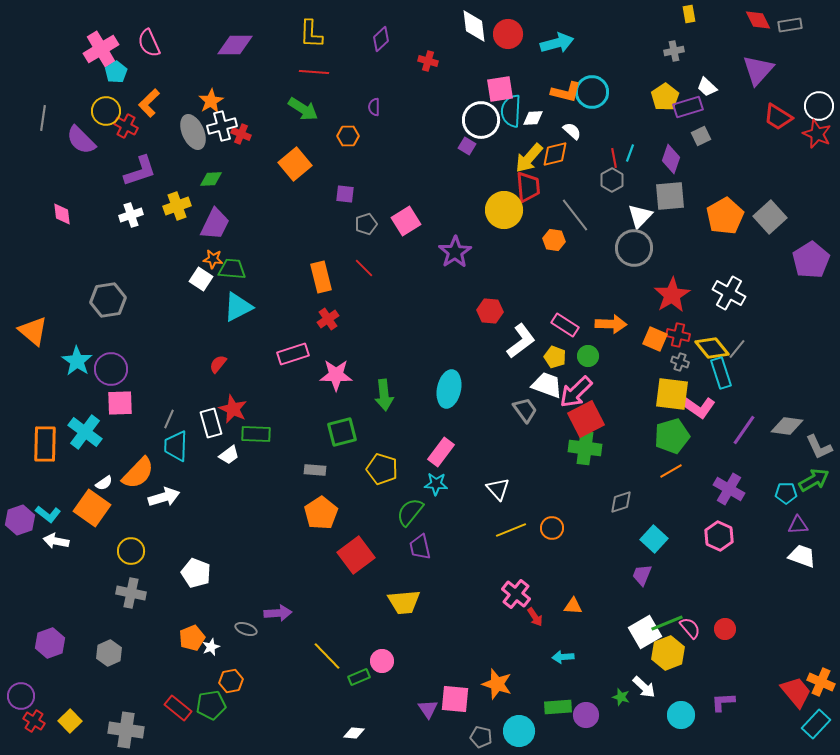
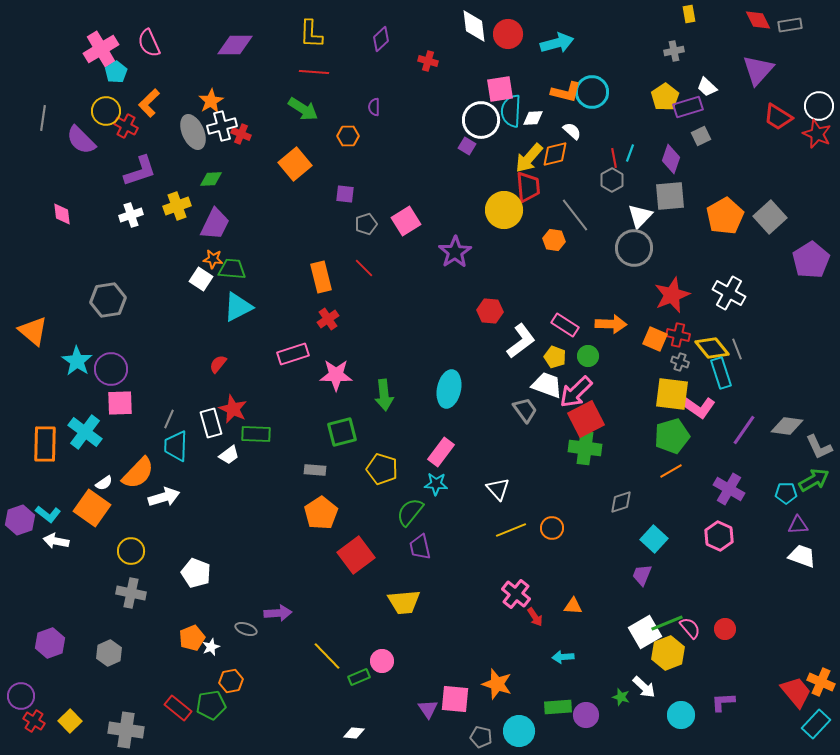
red star at (672, 295): rotated 9 degrees clockwise
gray line at (737, 349): rotated 60 degrees counterclockwise
